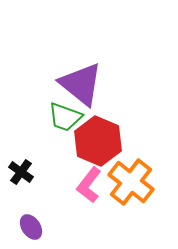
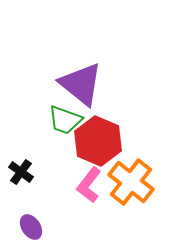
green trapezoid: moved 3 px down
